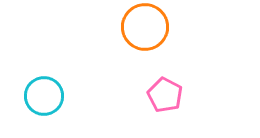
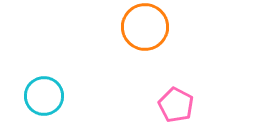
pink pentagon: moved 11 px right, 10 px down
